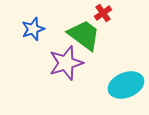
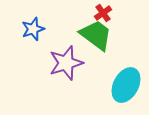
green trapezoid: moved 12 px right
cyan ellipse: rotated 40 degrees counterclockwise
